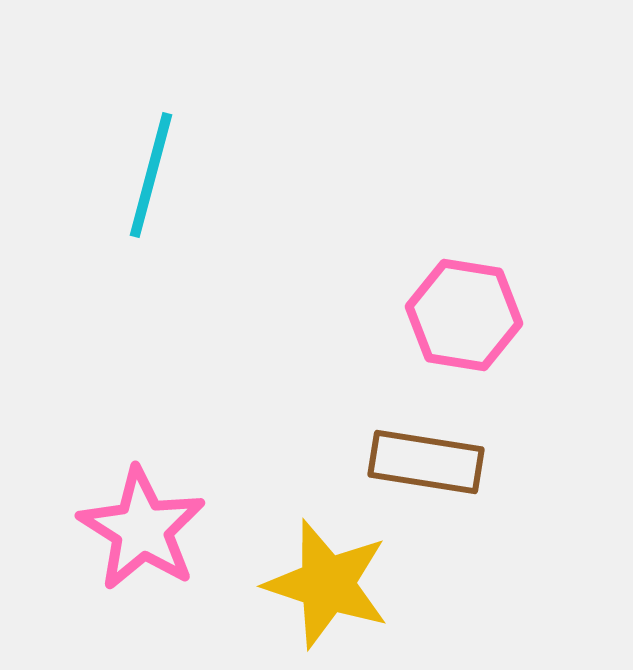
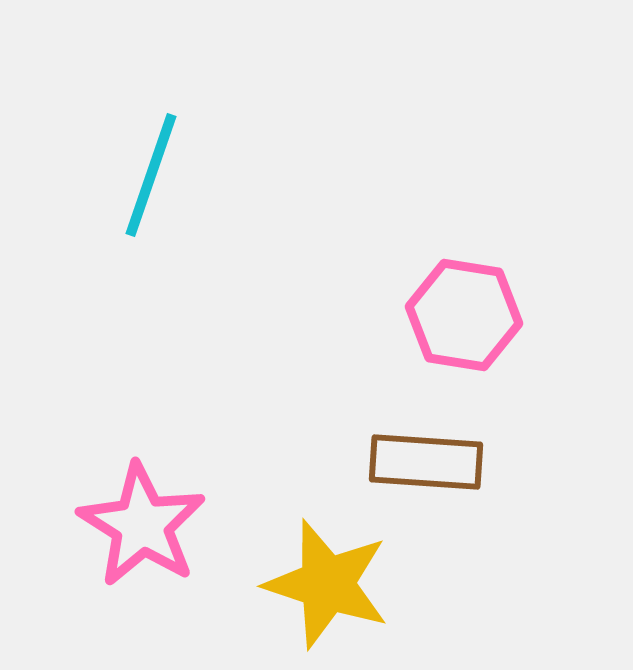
cyan line: rotated 4 degrees clockwise
brown rectangle: rotated 5 degrees counterclockwise
pink star: moved 4 px up
